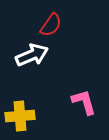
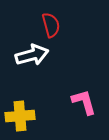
red semicircle: rotated 50 degrees counterclockwise
white arrow: rotated 8 degrees clockwise
